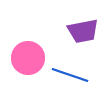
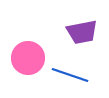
purple trapezoid: moved 1 px left, 1 px down
